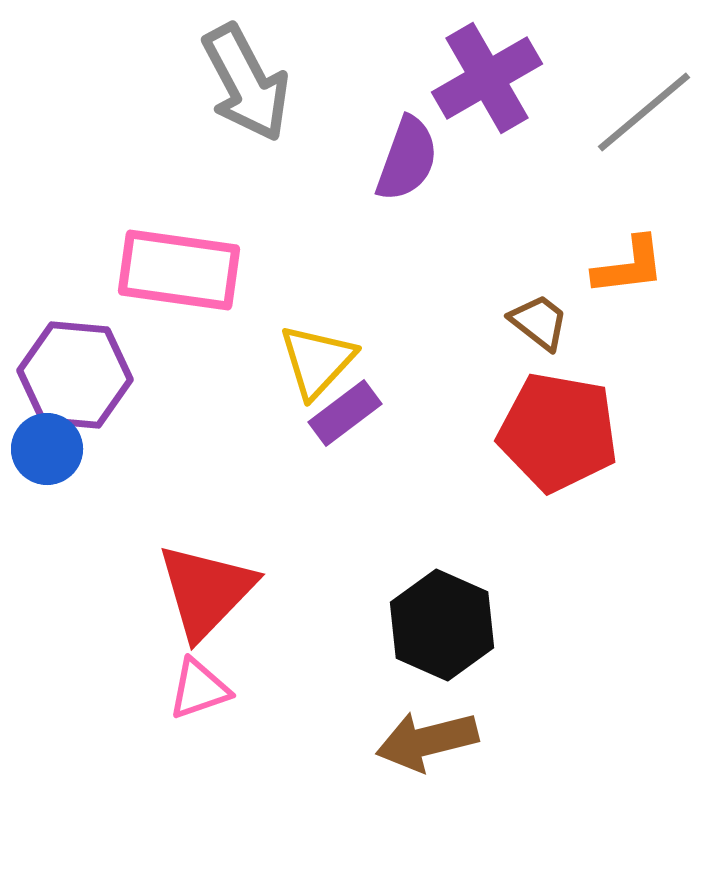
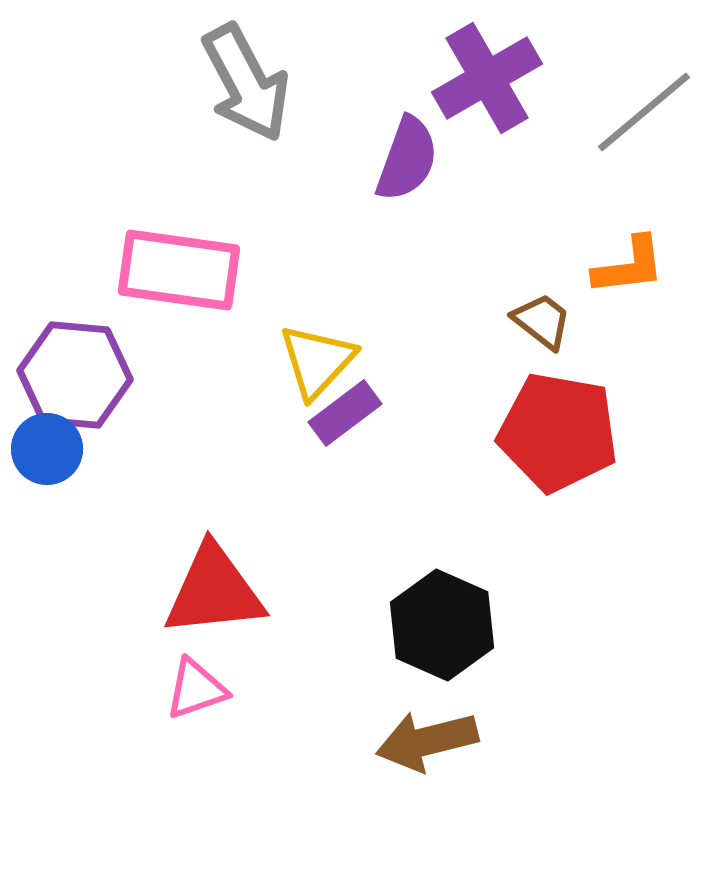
brown trapezoid: moved 3 px right, 1 px up
red triangle: moved 8 px right; rotated 40 degrees clockwise
pink triangle: moved 3 px left
